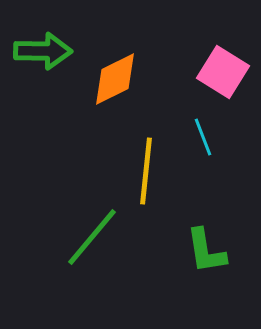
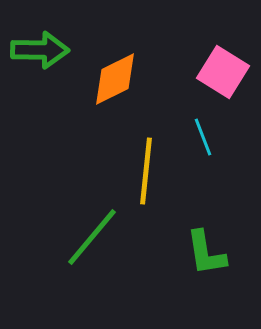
green arrow: moved 3 px left, 1 px up
green L-shape: moved 2 px down
